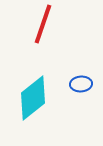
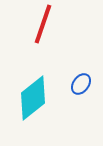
blue ellipse: rotated 50 degrees counterclockwise
